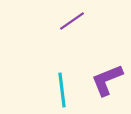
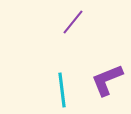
purple line: moved 1 px right, 1 px down; rotated 16 degrees counterclockwise
